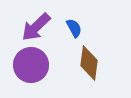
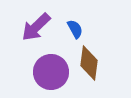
blue semicircle: moved 1 px right, 1 px down
purple circle: moved 20 px right, 7 px down
